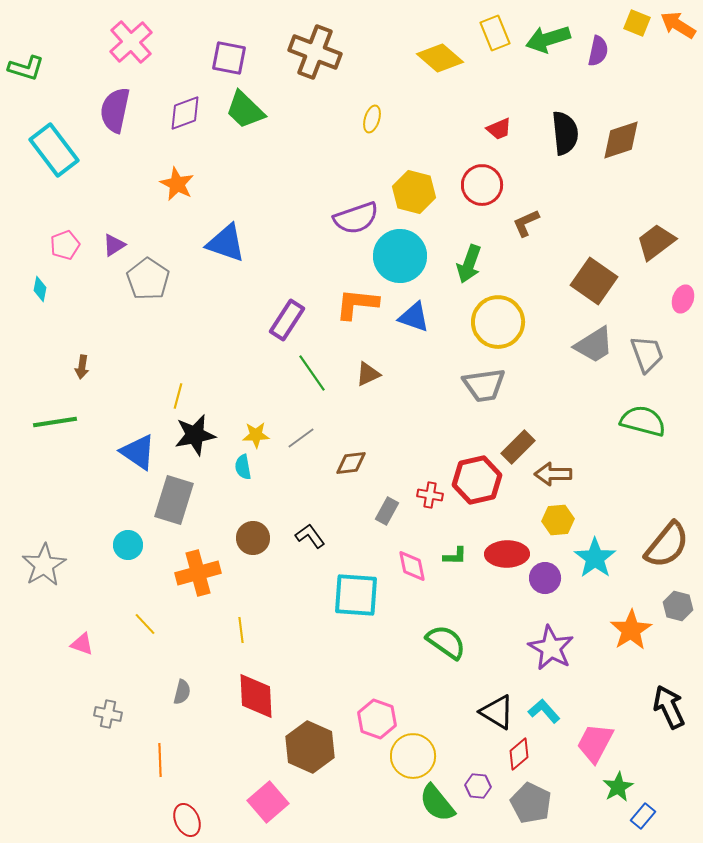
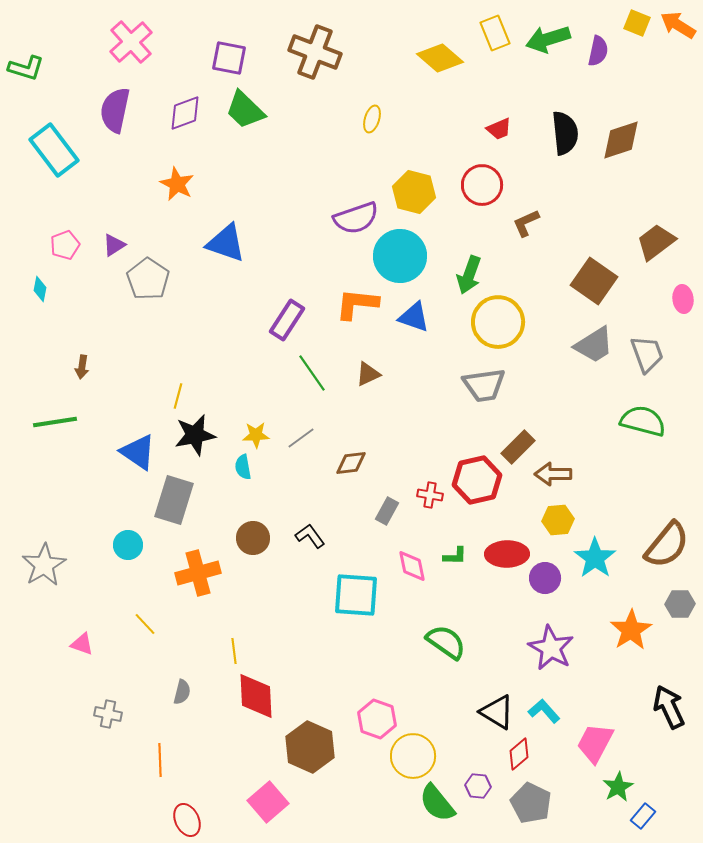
green arrow at (469, 264): moved 11 px down
pink ellipse at (683, 299): rotated 28 degrees counterclockwise
gray hexagon at (678, 606): moved 2 px right, 2 px up; rotated 16 degrees counterclockwise
yellow line at (241, 630): moved 7 px left, 21 px down
